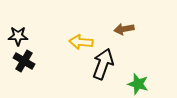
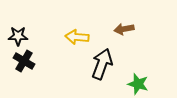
yellow arrow: moved 4 px left, 5 px up
black arrow: moved 1 px left
